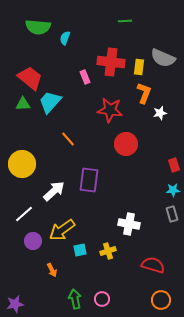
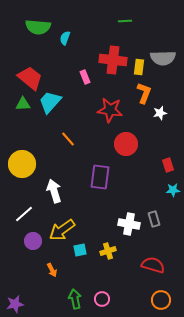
gray semicircle: rotated 25 degrees counterclockwise
red cross: moved 2 px right, 2 px up
red rectangle: moved 6 px left
purple rectangle: moved 11 px right, 3 px up
white arrow: rotated 65 degrees counterclockwise
gray rectangle: moved 18 px left, 5 px down
